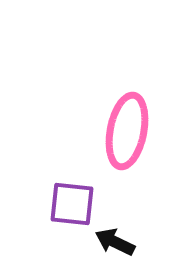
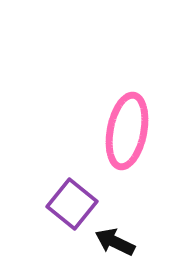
purple square: rotated 33 degrees clockwise
